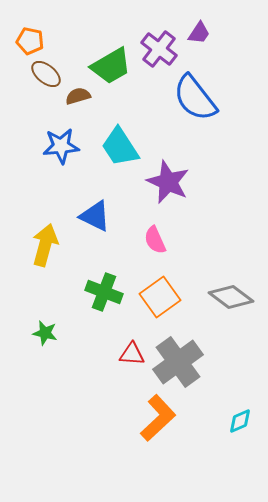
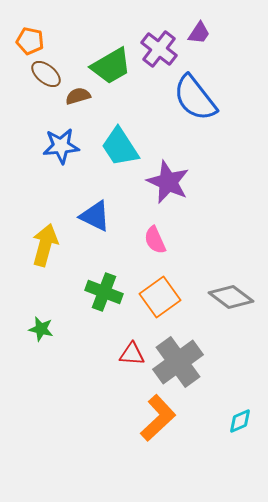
green star: moved 4 px left, 4 px up
